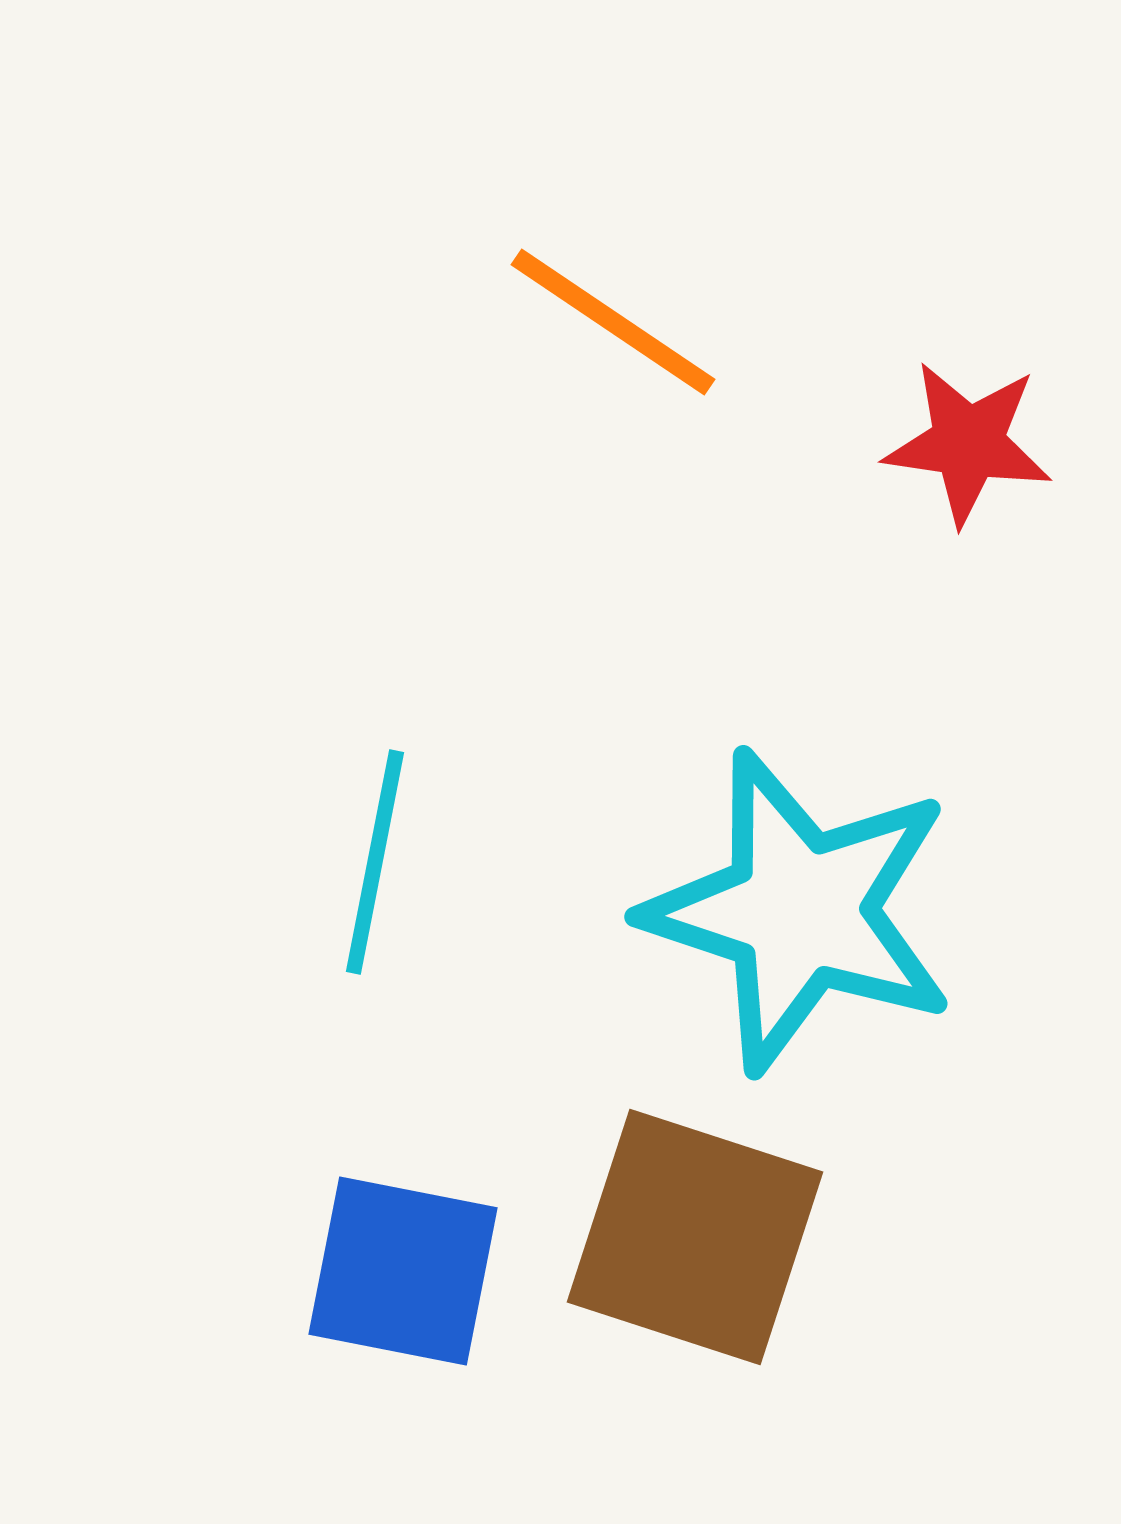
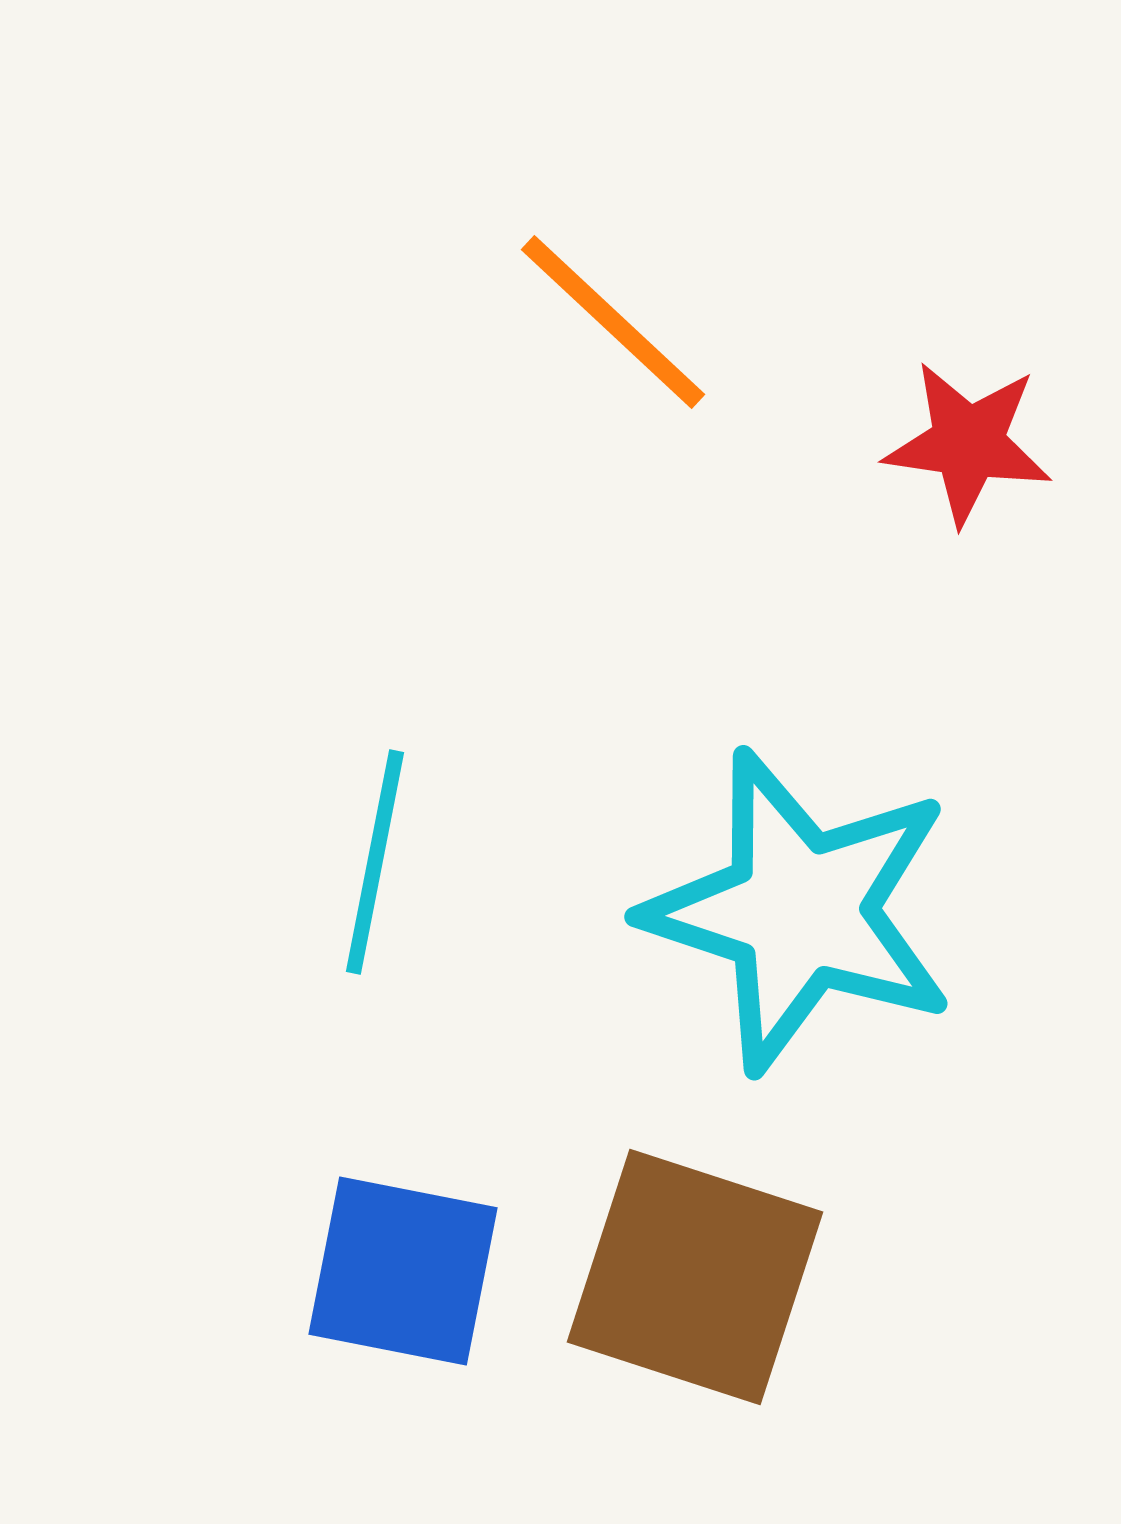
orange line: rotated 9 degrees clockwise
brown square: moved 40 px down
